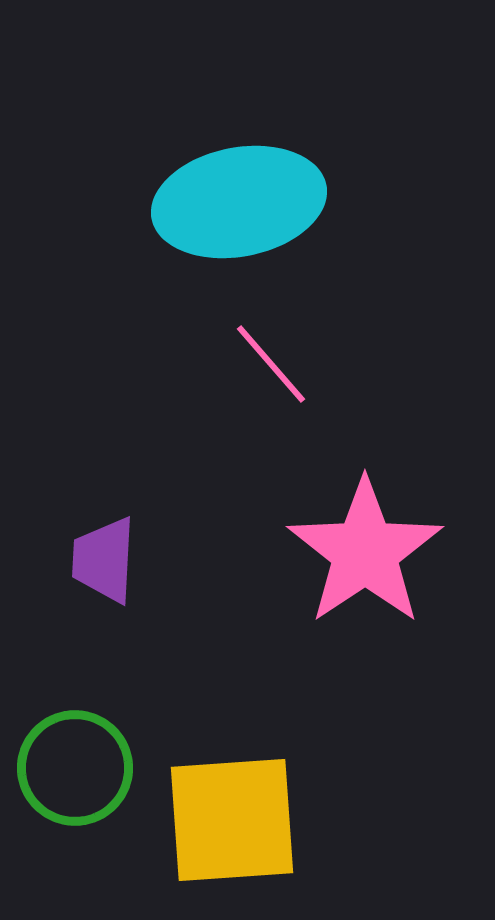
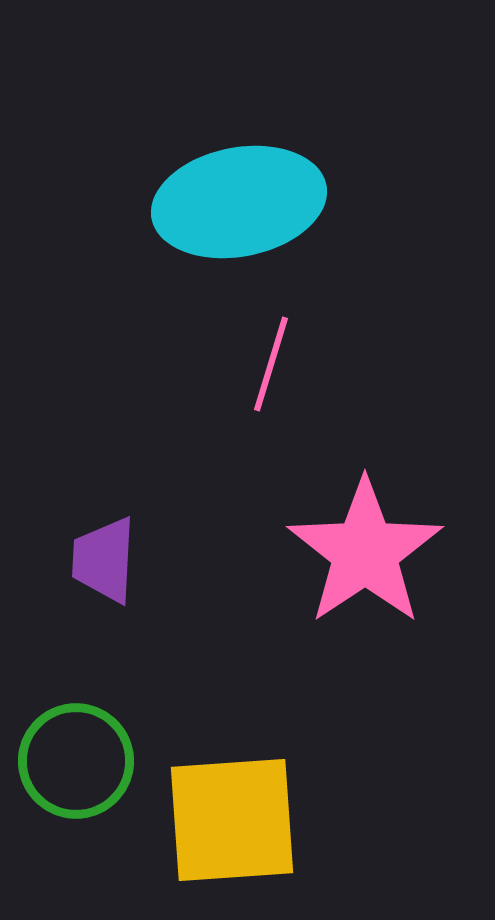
pink line: rotated 58 degrees clockwise
green circle: moved 1 px right, 7 px up
